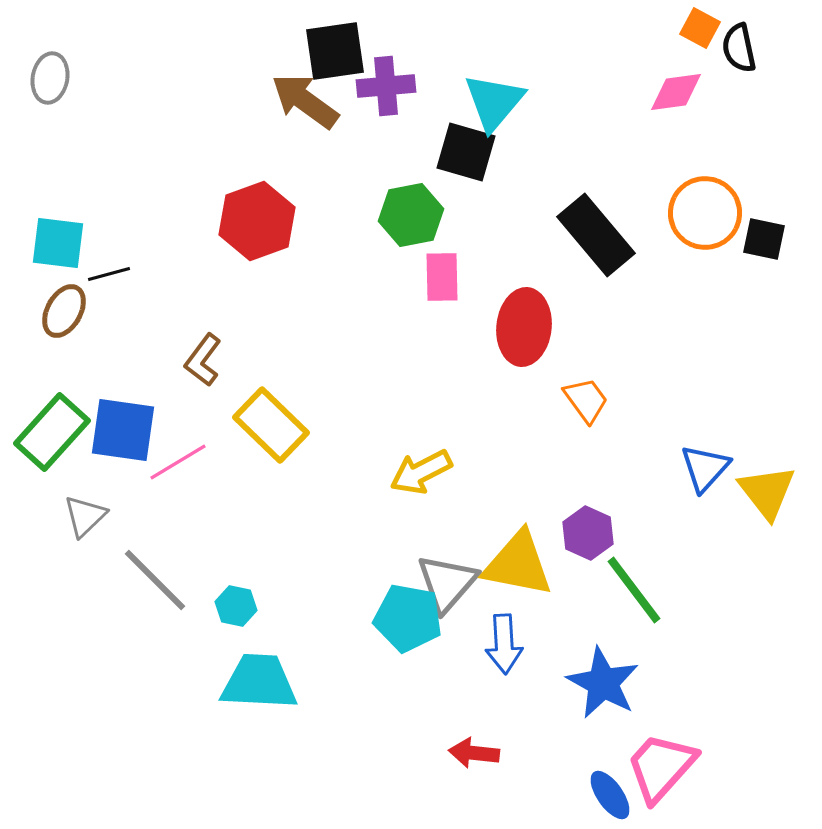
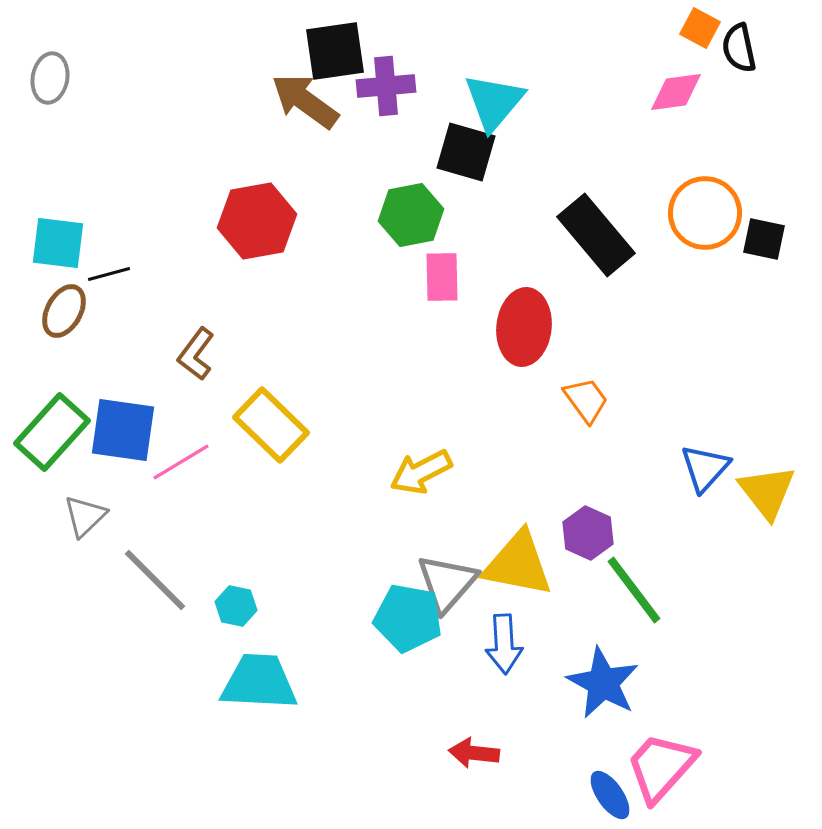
red hexagon at (257, 221): rotated 10 degrees clockwise
brown L-shape at (203, 360): moved 7 px left, 6 px up
pink line at (178, 462): moved 3 px right
